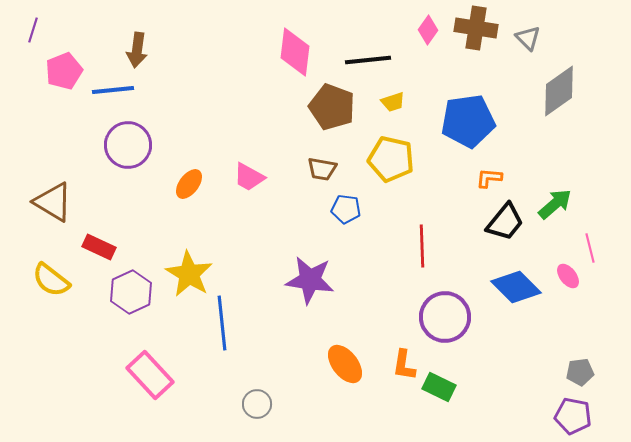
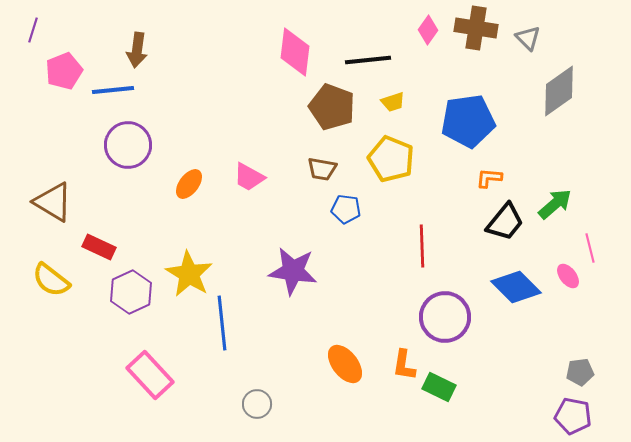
yellow pentagon at (391, 159): rotated 9 degrees clockwise
purple star at (310, 280): moved 17 px left, 9 px up
